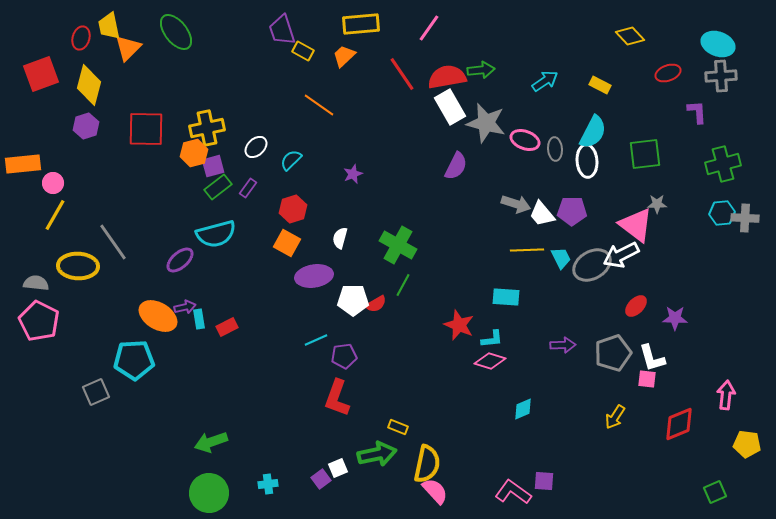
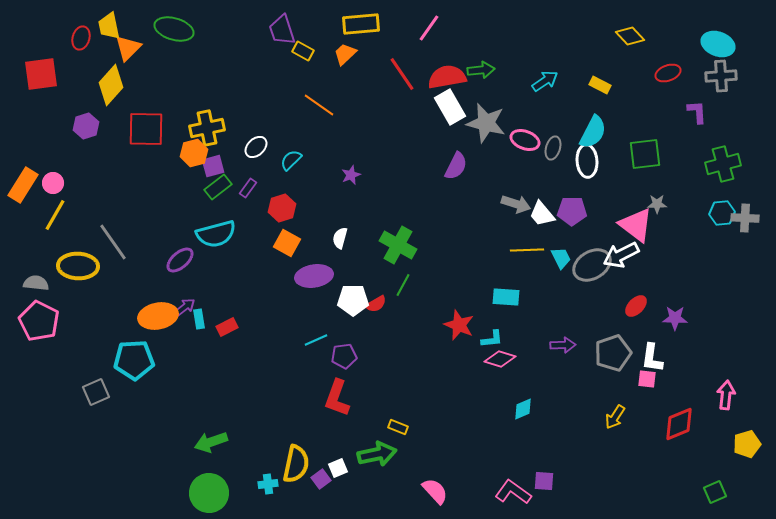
green ellipse at (176, 32): moved 2 px left, 3 px up; rotated 36 degrees counterclockwise
orange trapezoid at (344, 56): moved 1 px right, 2 px up
red square at (41, 74): rotated 12 degrees clockwise
yellow diamond at (89, 85): moved 22 px right; rotated 27 degrees clockwise
gray ellipse at (555, 149): moved 2 px left, 1 px up; rotated 20 degrees clockwise
orange rectangle at (23, 164): moved 21 px down; rotated 52 degrees counterclockwise
purple star at (353, 174): moved 2 px left, 1 px down
red hexagon at (293, 209): moved 11 px left, 1 px up
purple arrow at (185, 307): rotated 25 degrees counterclockwise
orange ellipse at (158, 316): rotated 42 degrees counterclockwise
white L-shape at (652, 358): rotated 24 degrees clockwise
pink diamond at (490, 361): moved 10 px right, 2 px up
yellow pentagon at (747, 444): rotated 24 degrees counterclockwise
yellow semicircle at (427, 464): moved 131 px left
